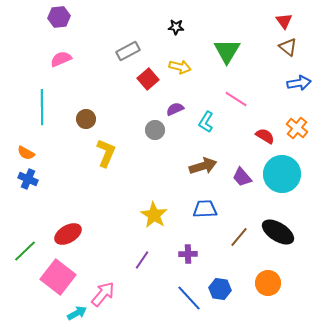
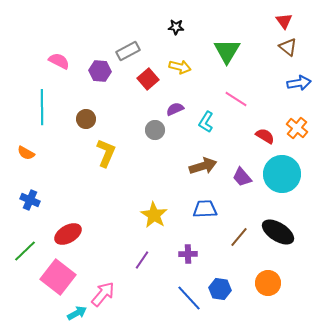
purple hexagon: moved 41 px right, 54 px down; rotated 10 degrees clockwise
pink semicircle: moved 2 px left, 2 px down; rotated 50 degrees clockwise
blue cross: moved 2 px right, 21 px down
